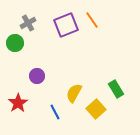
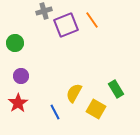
gray cross: moved 16 px right, 12 px up; rotated 14 degrees clockwise
purple circle: moved 16 px left
yellow square: rotated 18 degrees counterclockwise
